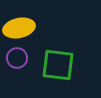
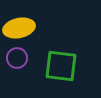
green square: moved 3 px right, 1 px down
